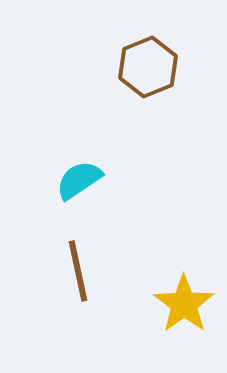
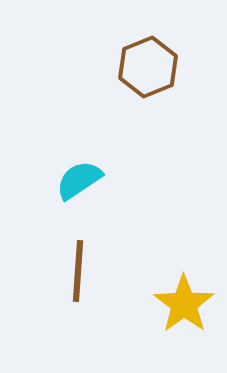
brown line: rotated 16 degrees clockwise
